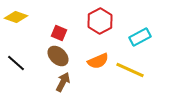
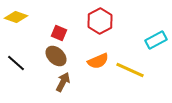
cyan rectangle: moved 16 px right, 3 px down
brown ellipse: moved 2 px left
